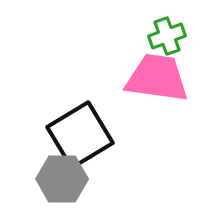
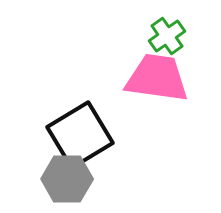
green cross: rotated 15 degrees counterclockwise
gray hexagon: moved 5 px right
